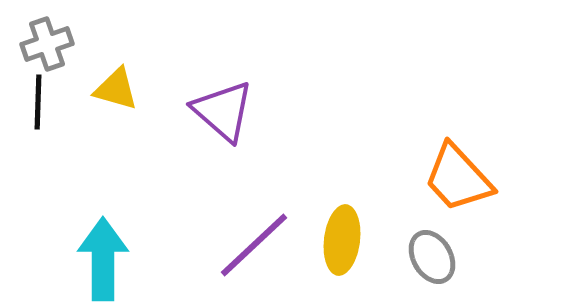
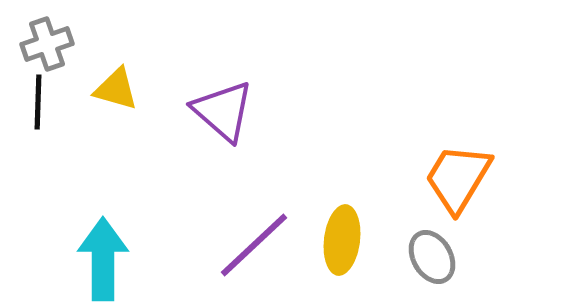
orange trapezoid: rotated 74 degrees clockwise
